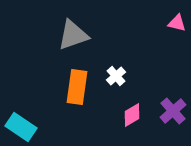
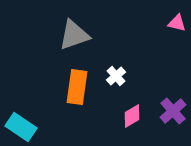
gray triangle: moved 1 px right
pink diamond: moved 1 px down
